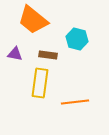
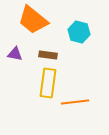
cyan hexagon: moved 2 px right, 7 px up
yellow rectangle: moved 8 px right
